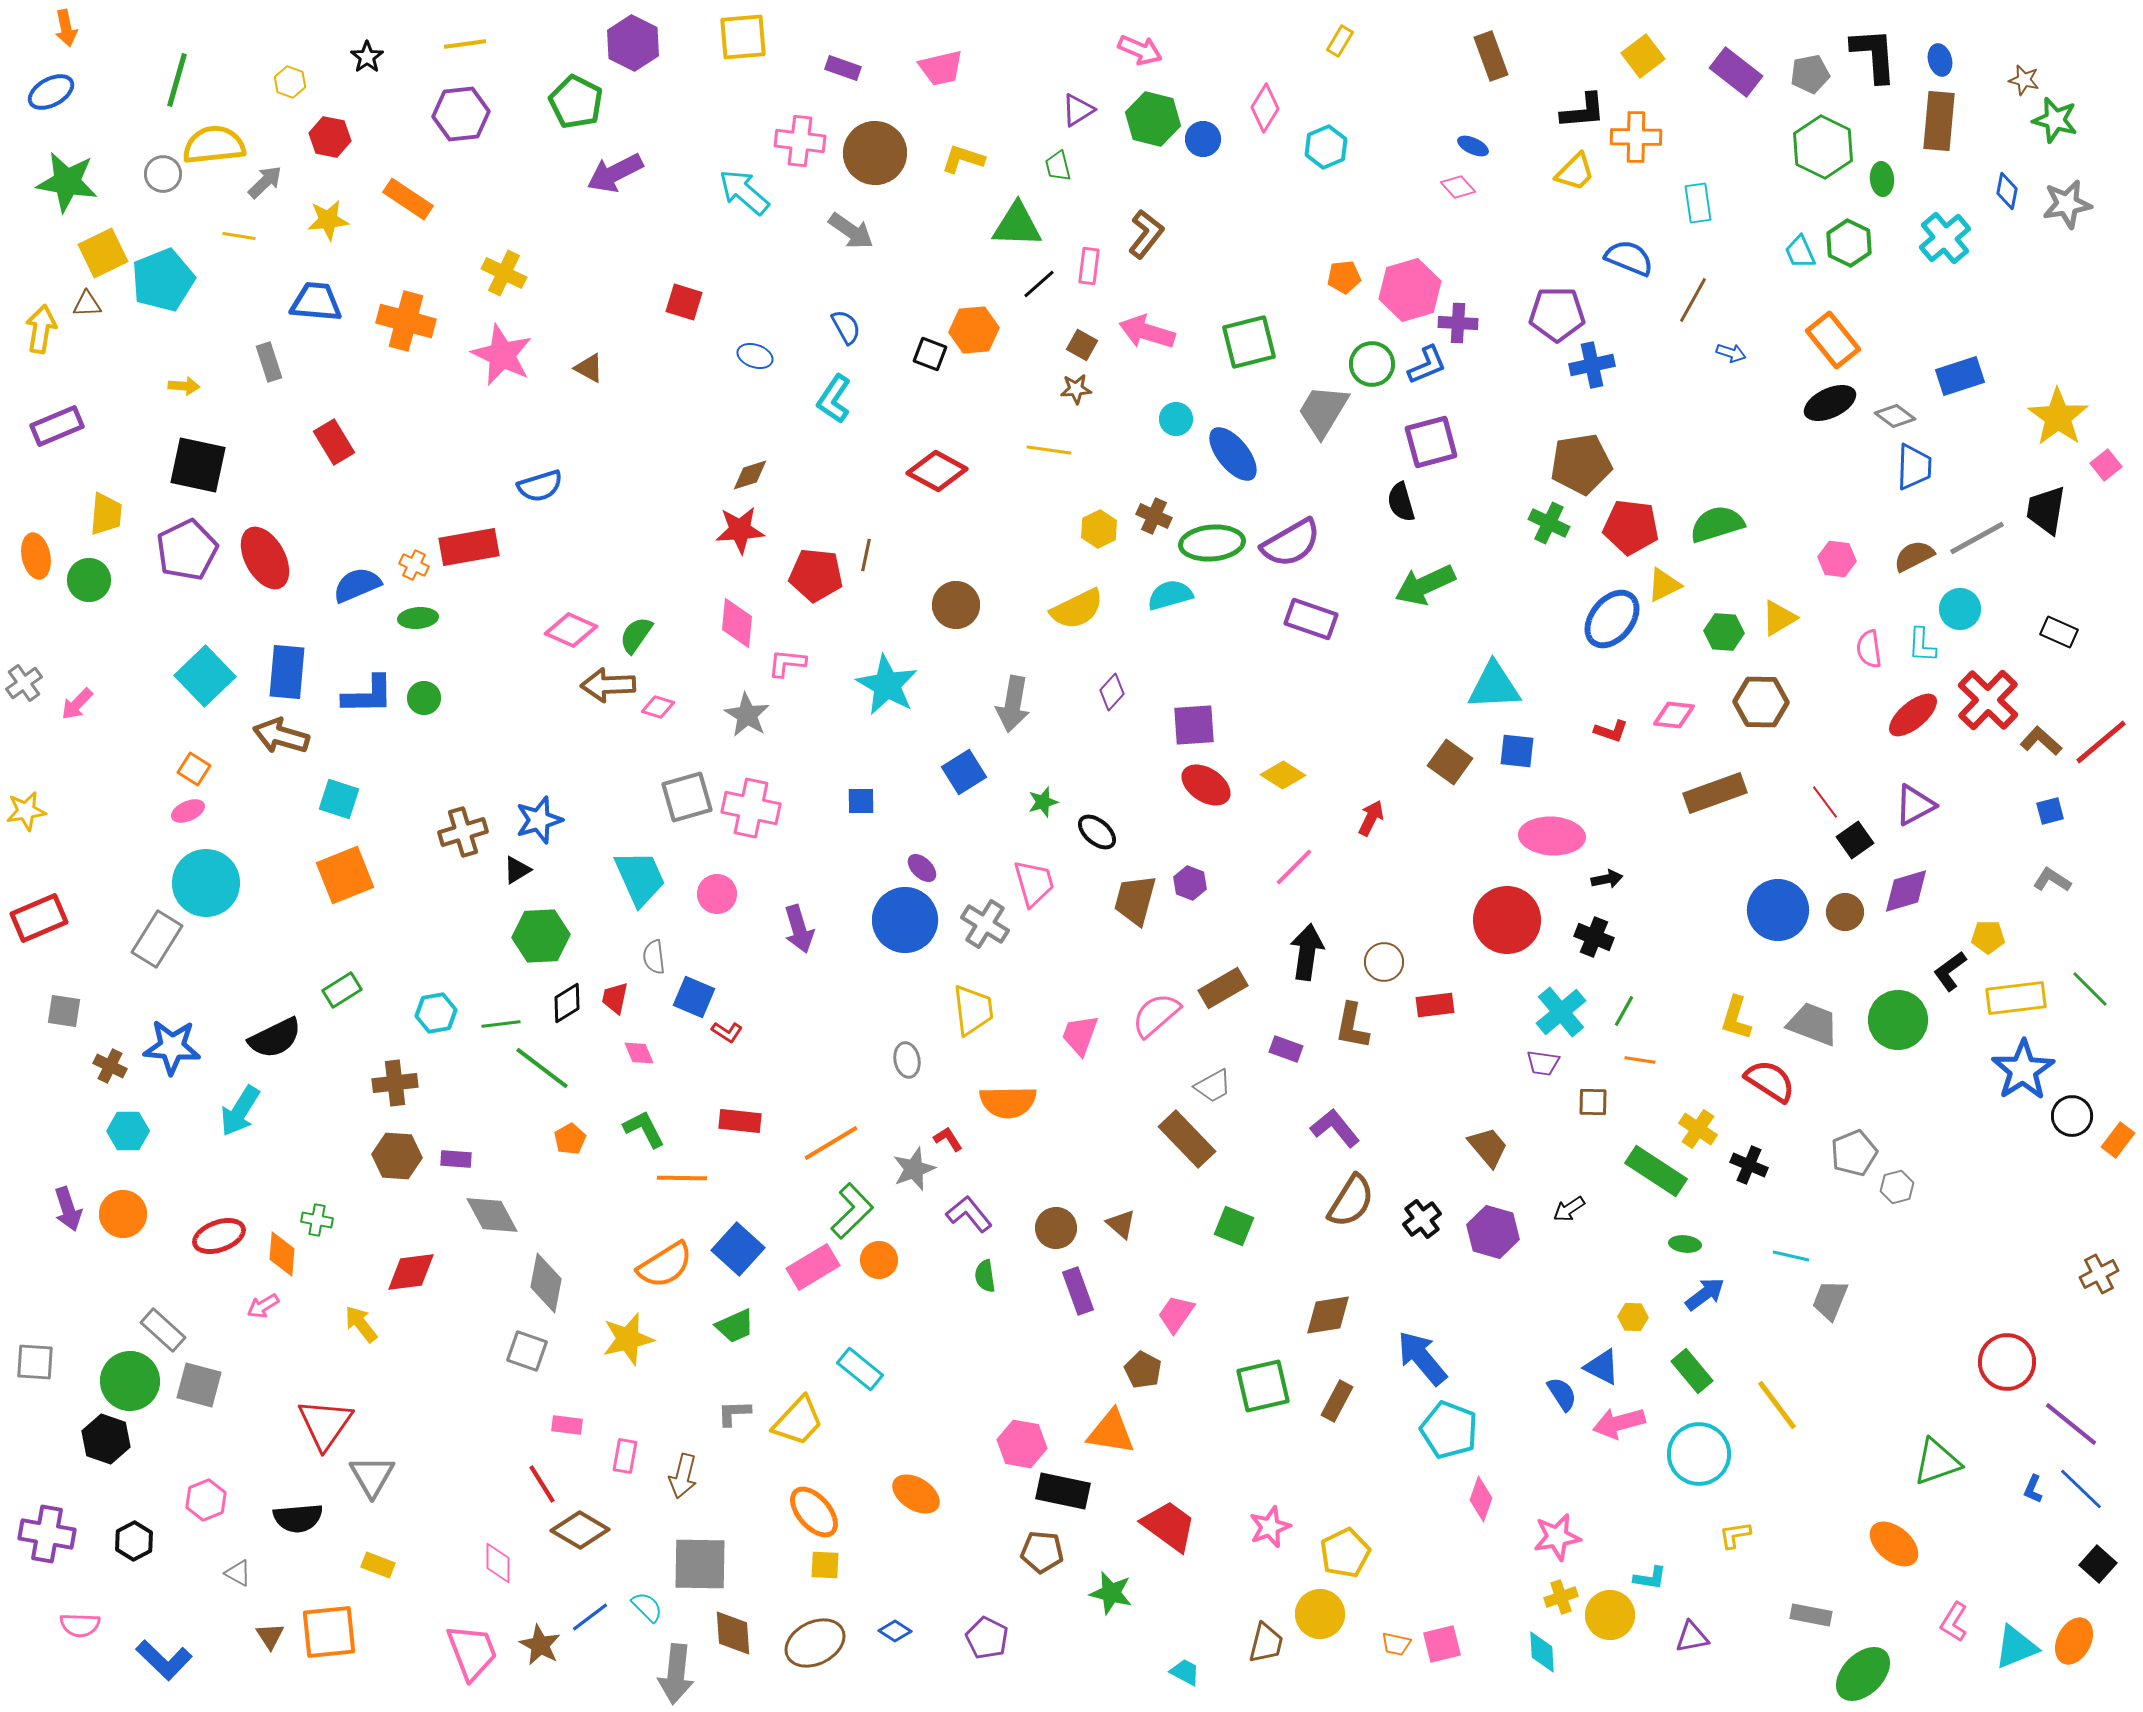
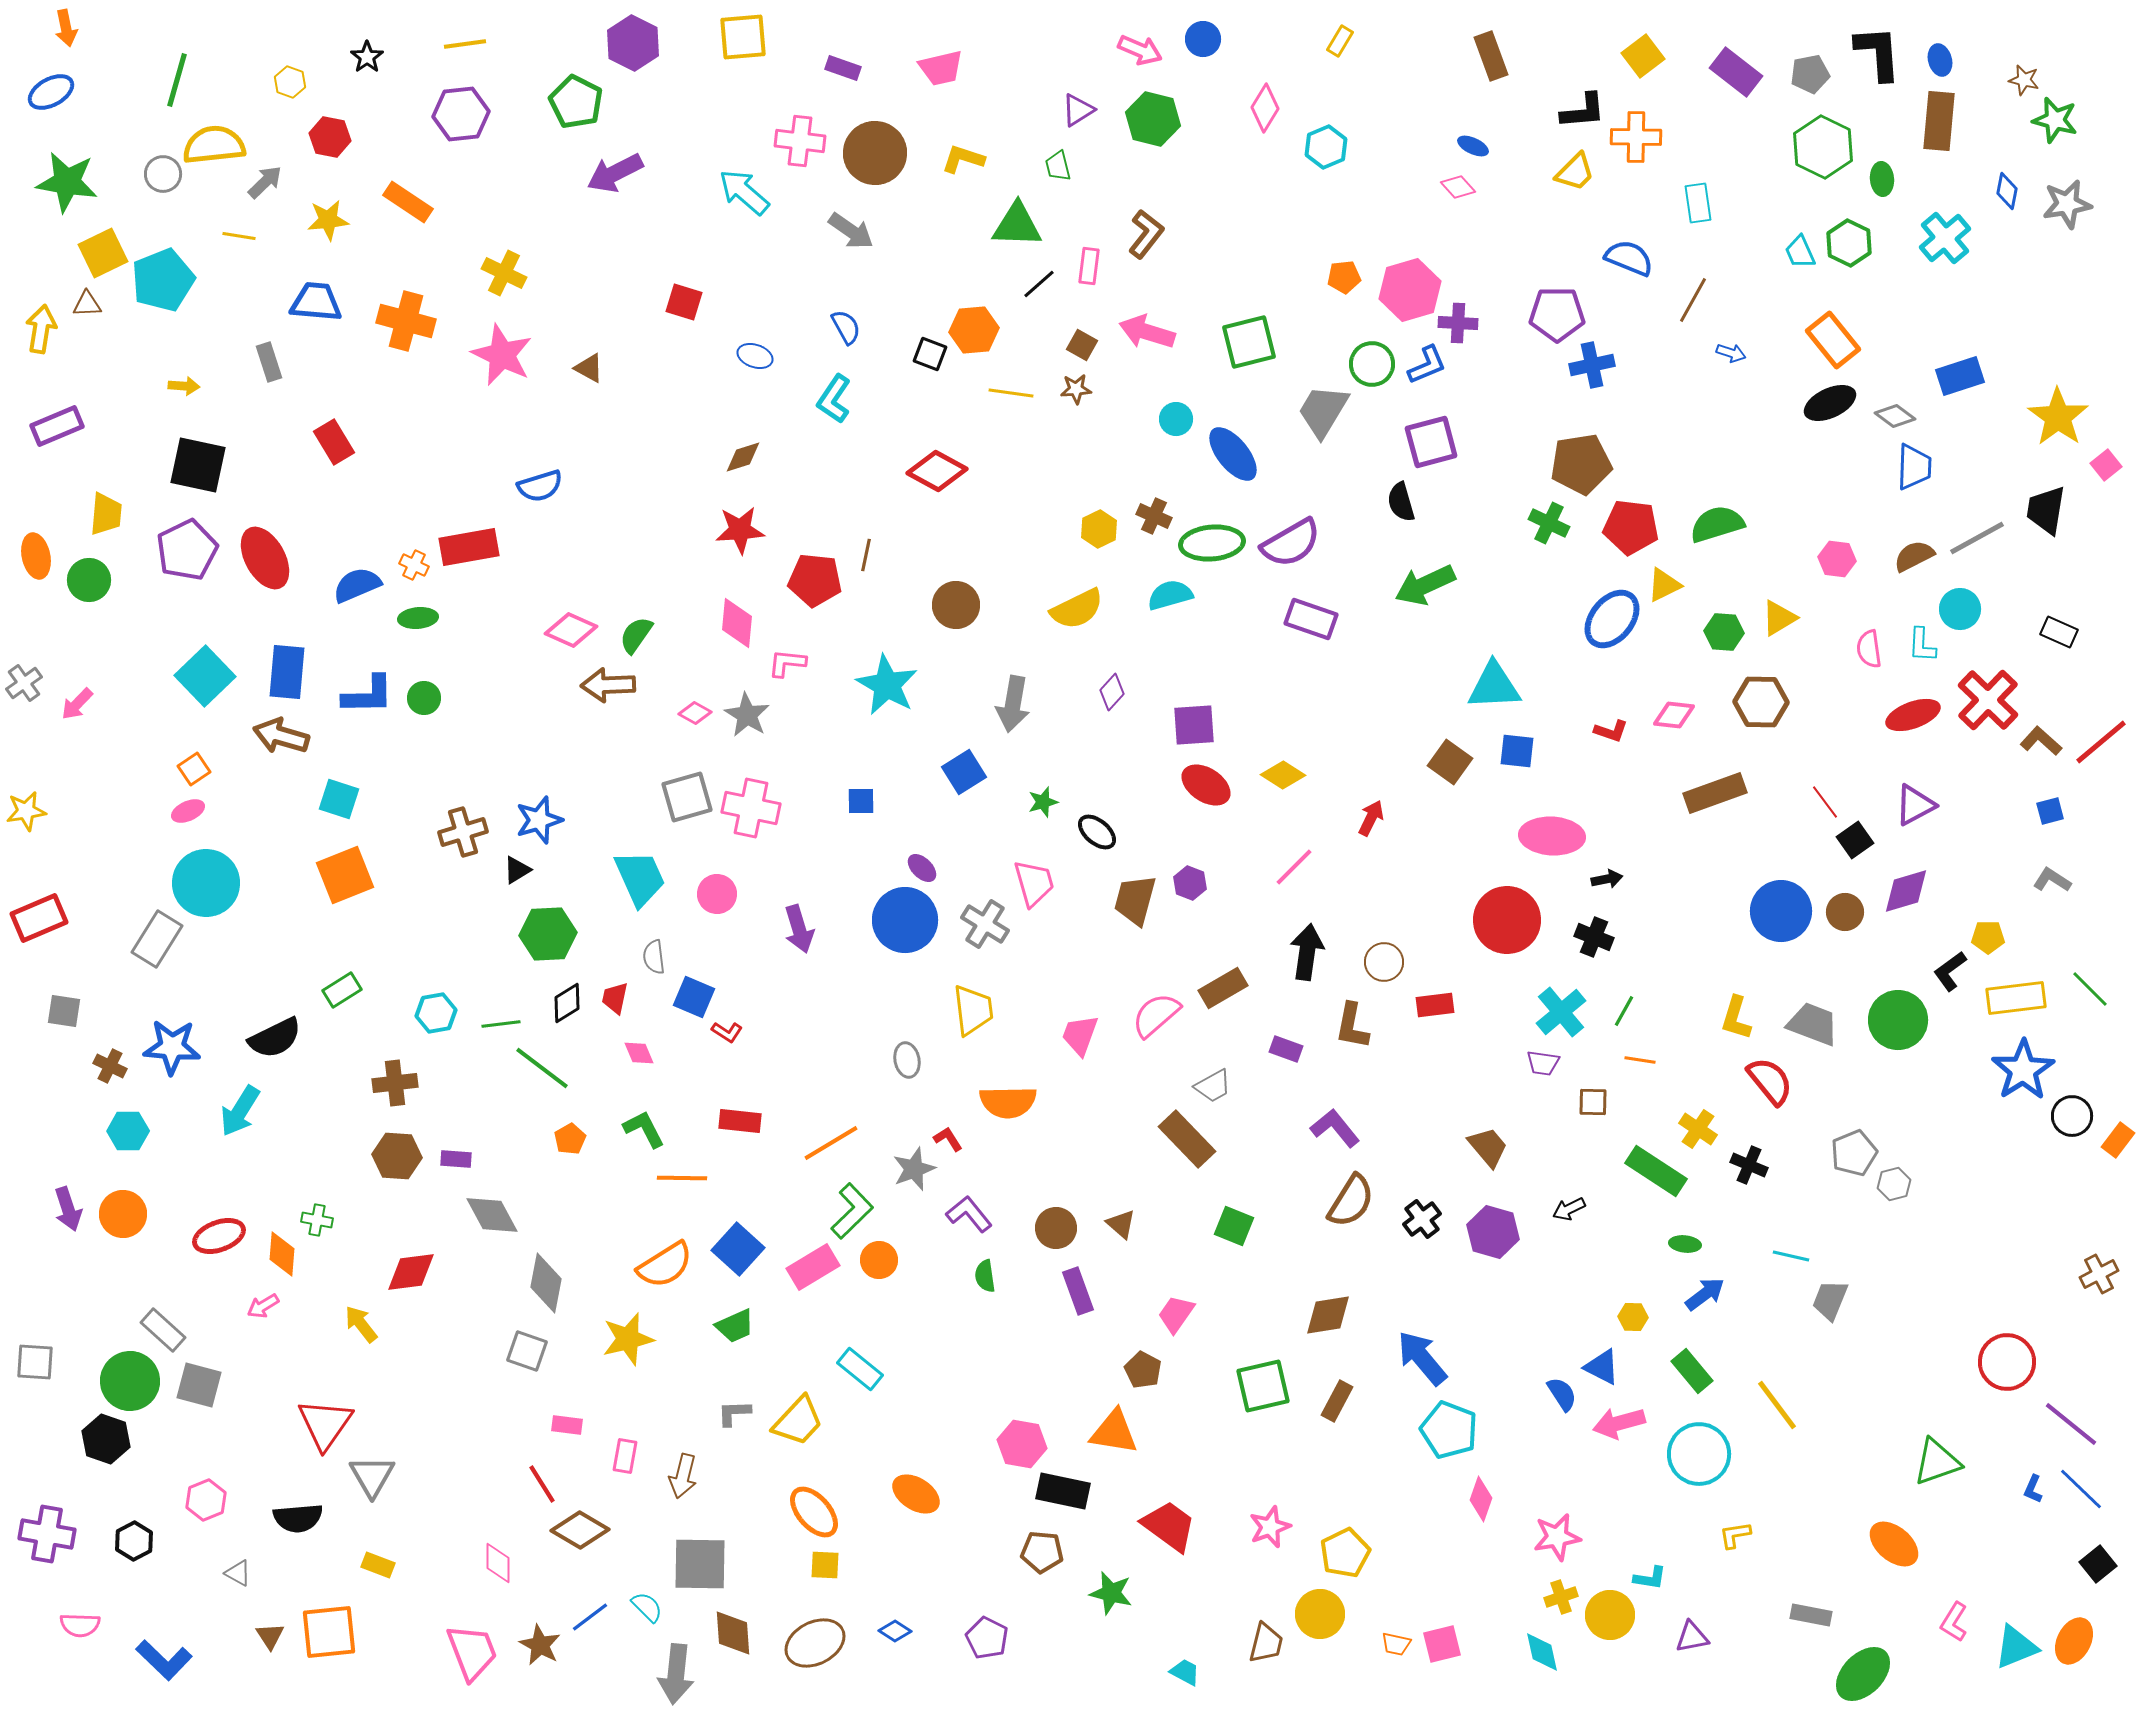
black L-shape at (1874, 55): moved 4 px right, 2 px up
blue circle at (1203, 139): moved 100 px up
orange rectangle at (408, 199): moved 3 px down
yellow line at (1049, 450): moved 38 px left, 57 px up
brown diamond at (750, 475): moved 7 px left, 18 px up
red pentagon at (816, 575): moved 1 px left, 5 px down
pink diamond at (658, 707): moved 37 px right, 6 px down; rotated 12 degrees clockwise
red ellipse at (1913, 715): rotated 20 degrees clockwise
orange square at (194, 769): rotated 24 degrees clockwise
blue circle at (1778, 910): moved 3 px right, 1 px down
green hexagon at (541, 936): moved 7 px right, 2 px up
red semicircle at (1770, 1081): rotated 18 degrees clockwise
gray hexagon at (1897, 1187): moved 3 px left, 3 px up
black arrow at (1569, 1209): rotated 8 degrees clockwise
orange triangle at (1111, 1432): moved 3 px right
black square at (2098, 1564): rotated 9 degrees clockwise
cyan diamond at (1542, 1652): rotated 9 degrees counterclockwise
